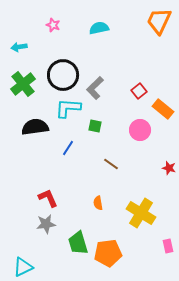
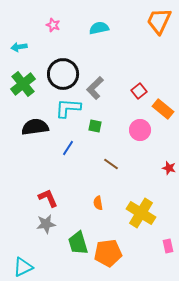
black circle: moved 1 px up
